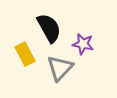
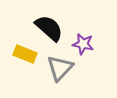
black semicircle: rotated 20 degrees counterclockwise
yellow rectangle: rotated 40 degrees counterclockwise
